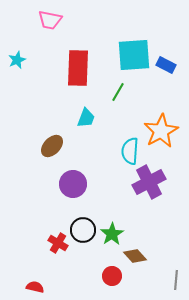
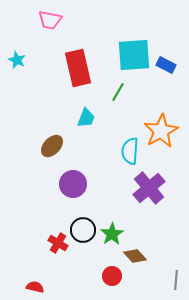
cyan star: rotated 24 degrees counterclockwise
red rectangle: rotated 15 degrees counterclockwise
purple cross: moved 6 px down; rotated 12 degrees counterclockwise
